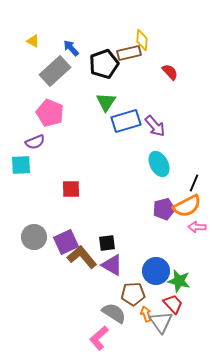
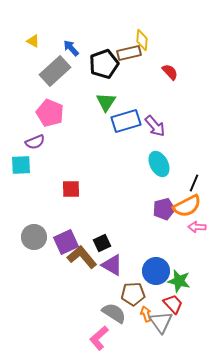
black square: moved 5 px left; rotated 18 degrees counterclockwise
